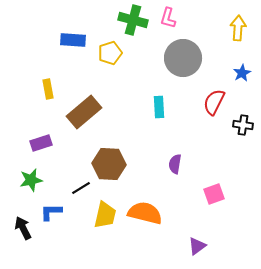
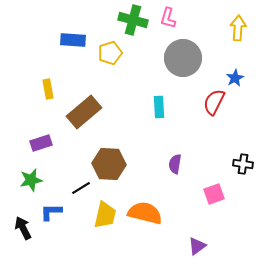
blue star: moved 7 px left, 5 px down
black cross: moved 39 px down
